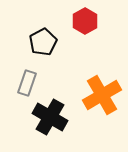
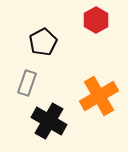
red hexagon: moved 11 px right, 1 px up
orange cross: moved 3 px left, 1 px down
black cross: moved 1 px left, 4 px down
